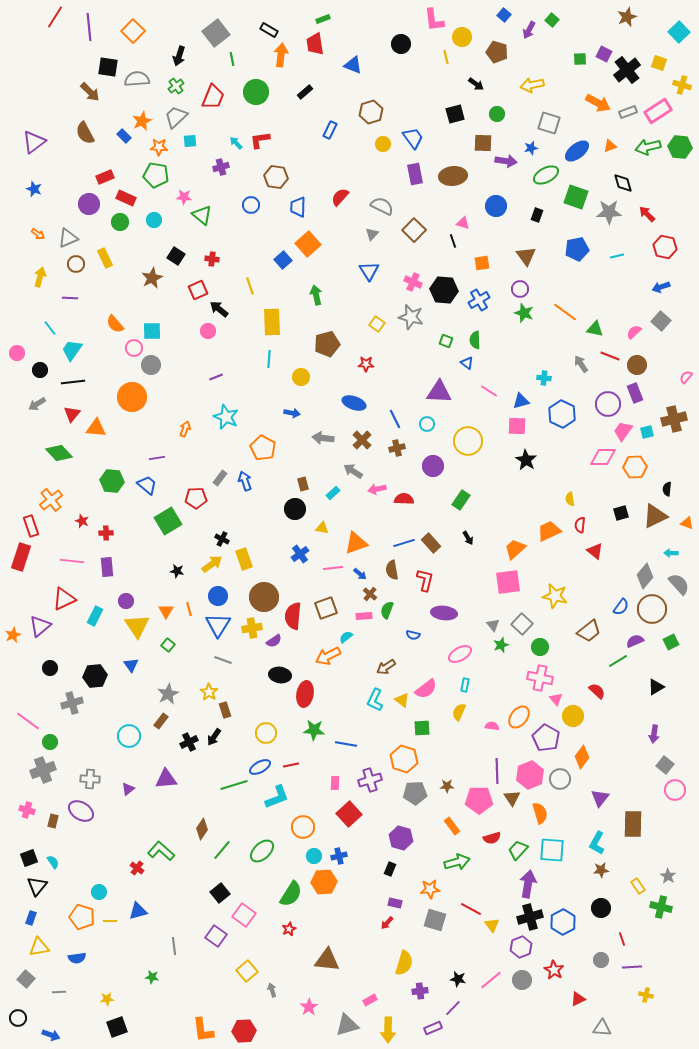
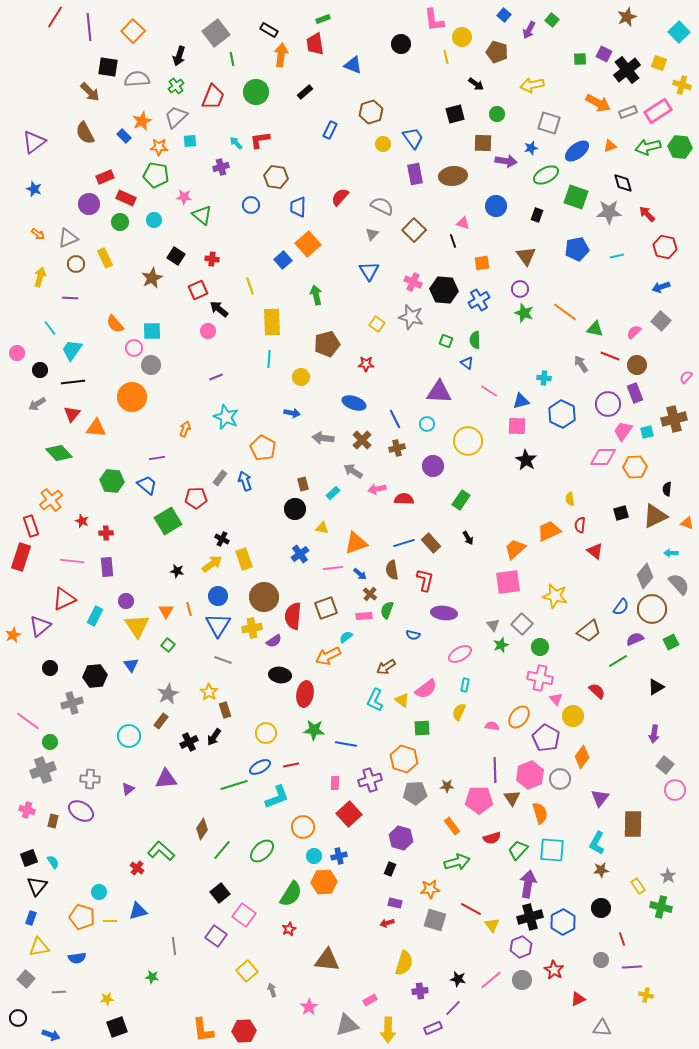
purple semicircle at (635, 641): moved 2 px up
purple line at (497, 771): moved 2 px left, 1 px up
red arrow at (387, 923): rotated 32 degrees clockwise
